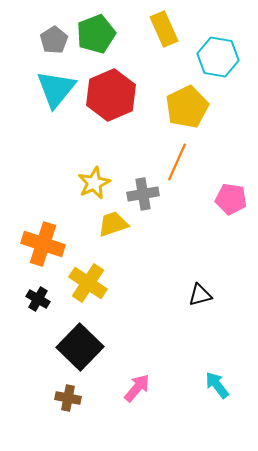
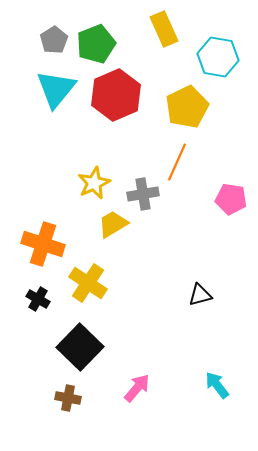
green pentagon: moved 10 px down
red hexagon: moved 5 px right
yellow trapezoid: rotated 12 degrees counterclockwise
